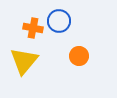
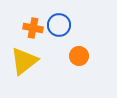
blue circle: moved 4 px down
yellow triangle: rotated 12 degrees clockwise
